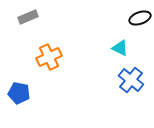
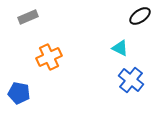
black ellipse: moved 2 px up; rotated 15 degrees counterclockwise
